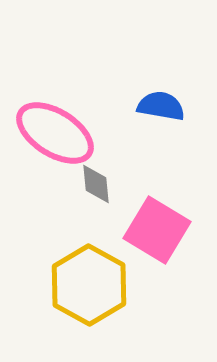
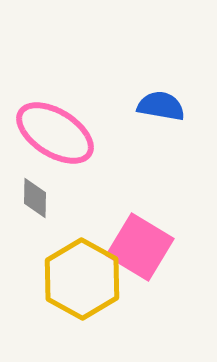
gray diamond: moved 61 px left, 14 px down; rotated 6 degrees clockwise
pink square: moved 17 px left, 17 px down
yellow hexagon: moved 7 px left, 6 px up
